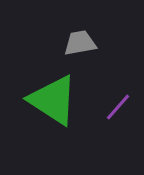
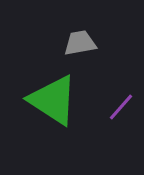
purple line: moved 3 px right
